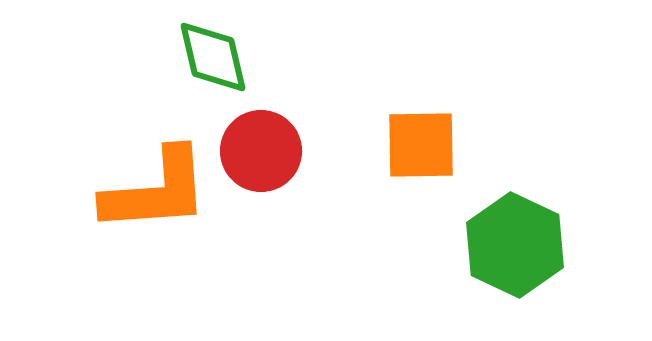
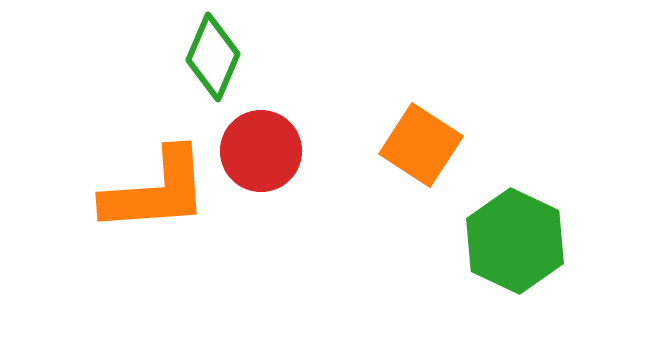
green diamond: rotated 36 degrees clockwise
orange square: rotated 34 degrees clockwise
green hexagon: moved 4 px up
